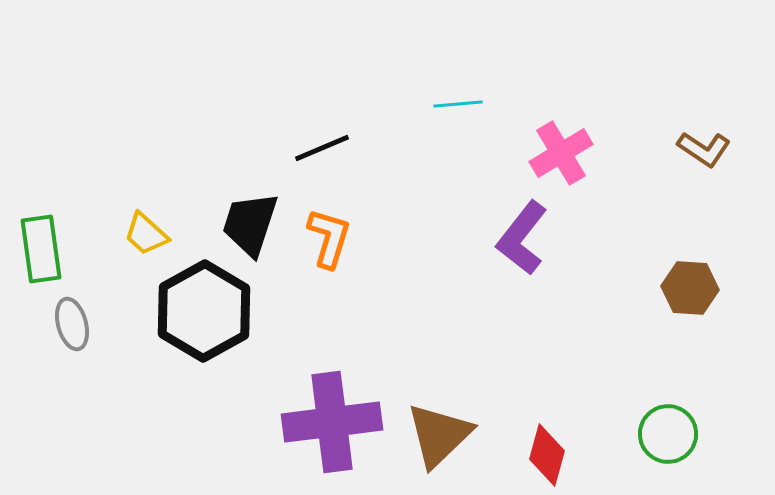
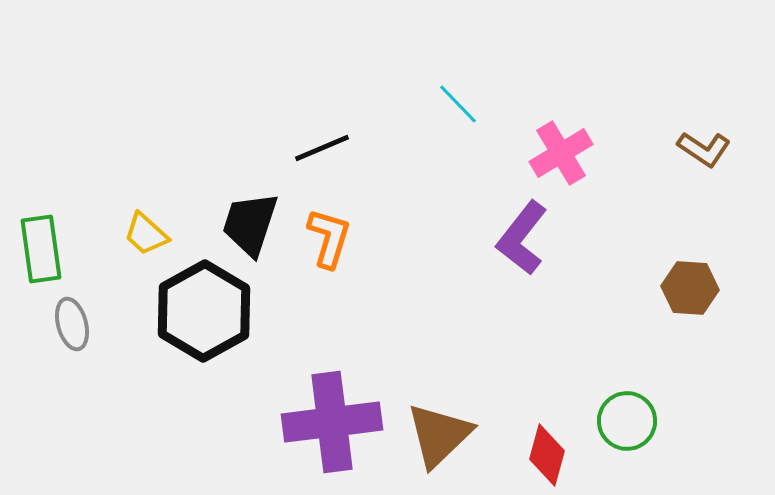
cyan line: rotated 51 degrees clockwise
green circle: moved 41 px left, 13 px up
